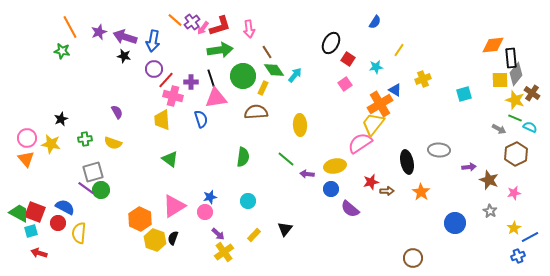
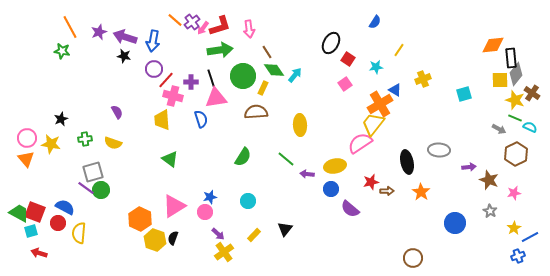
green semicircle at (243, 157): rotated 24 degrees clockwise
